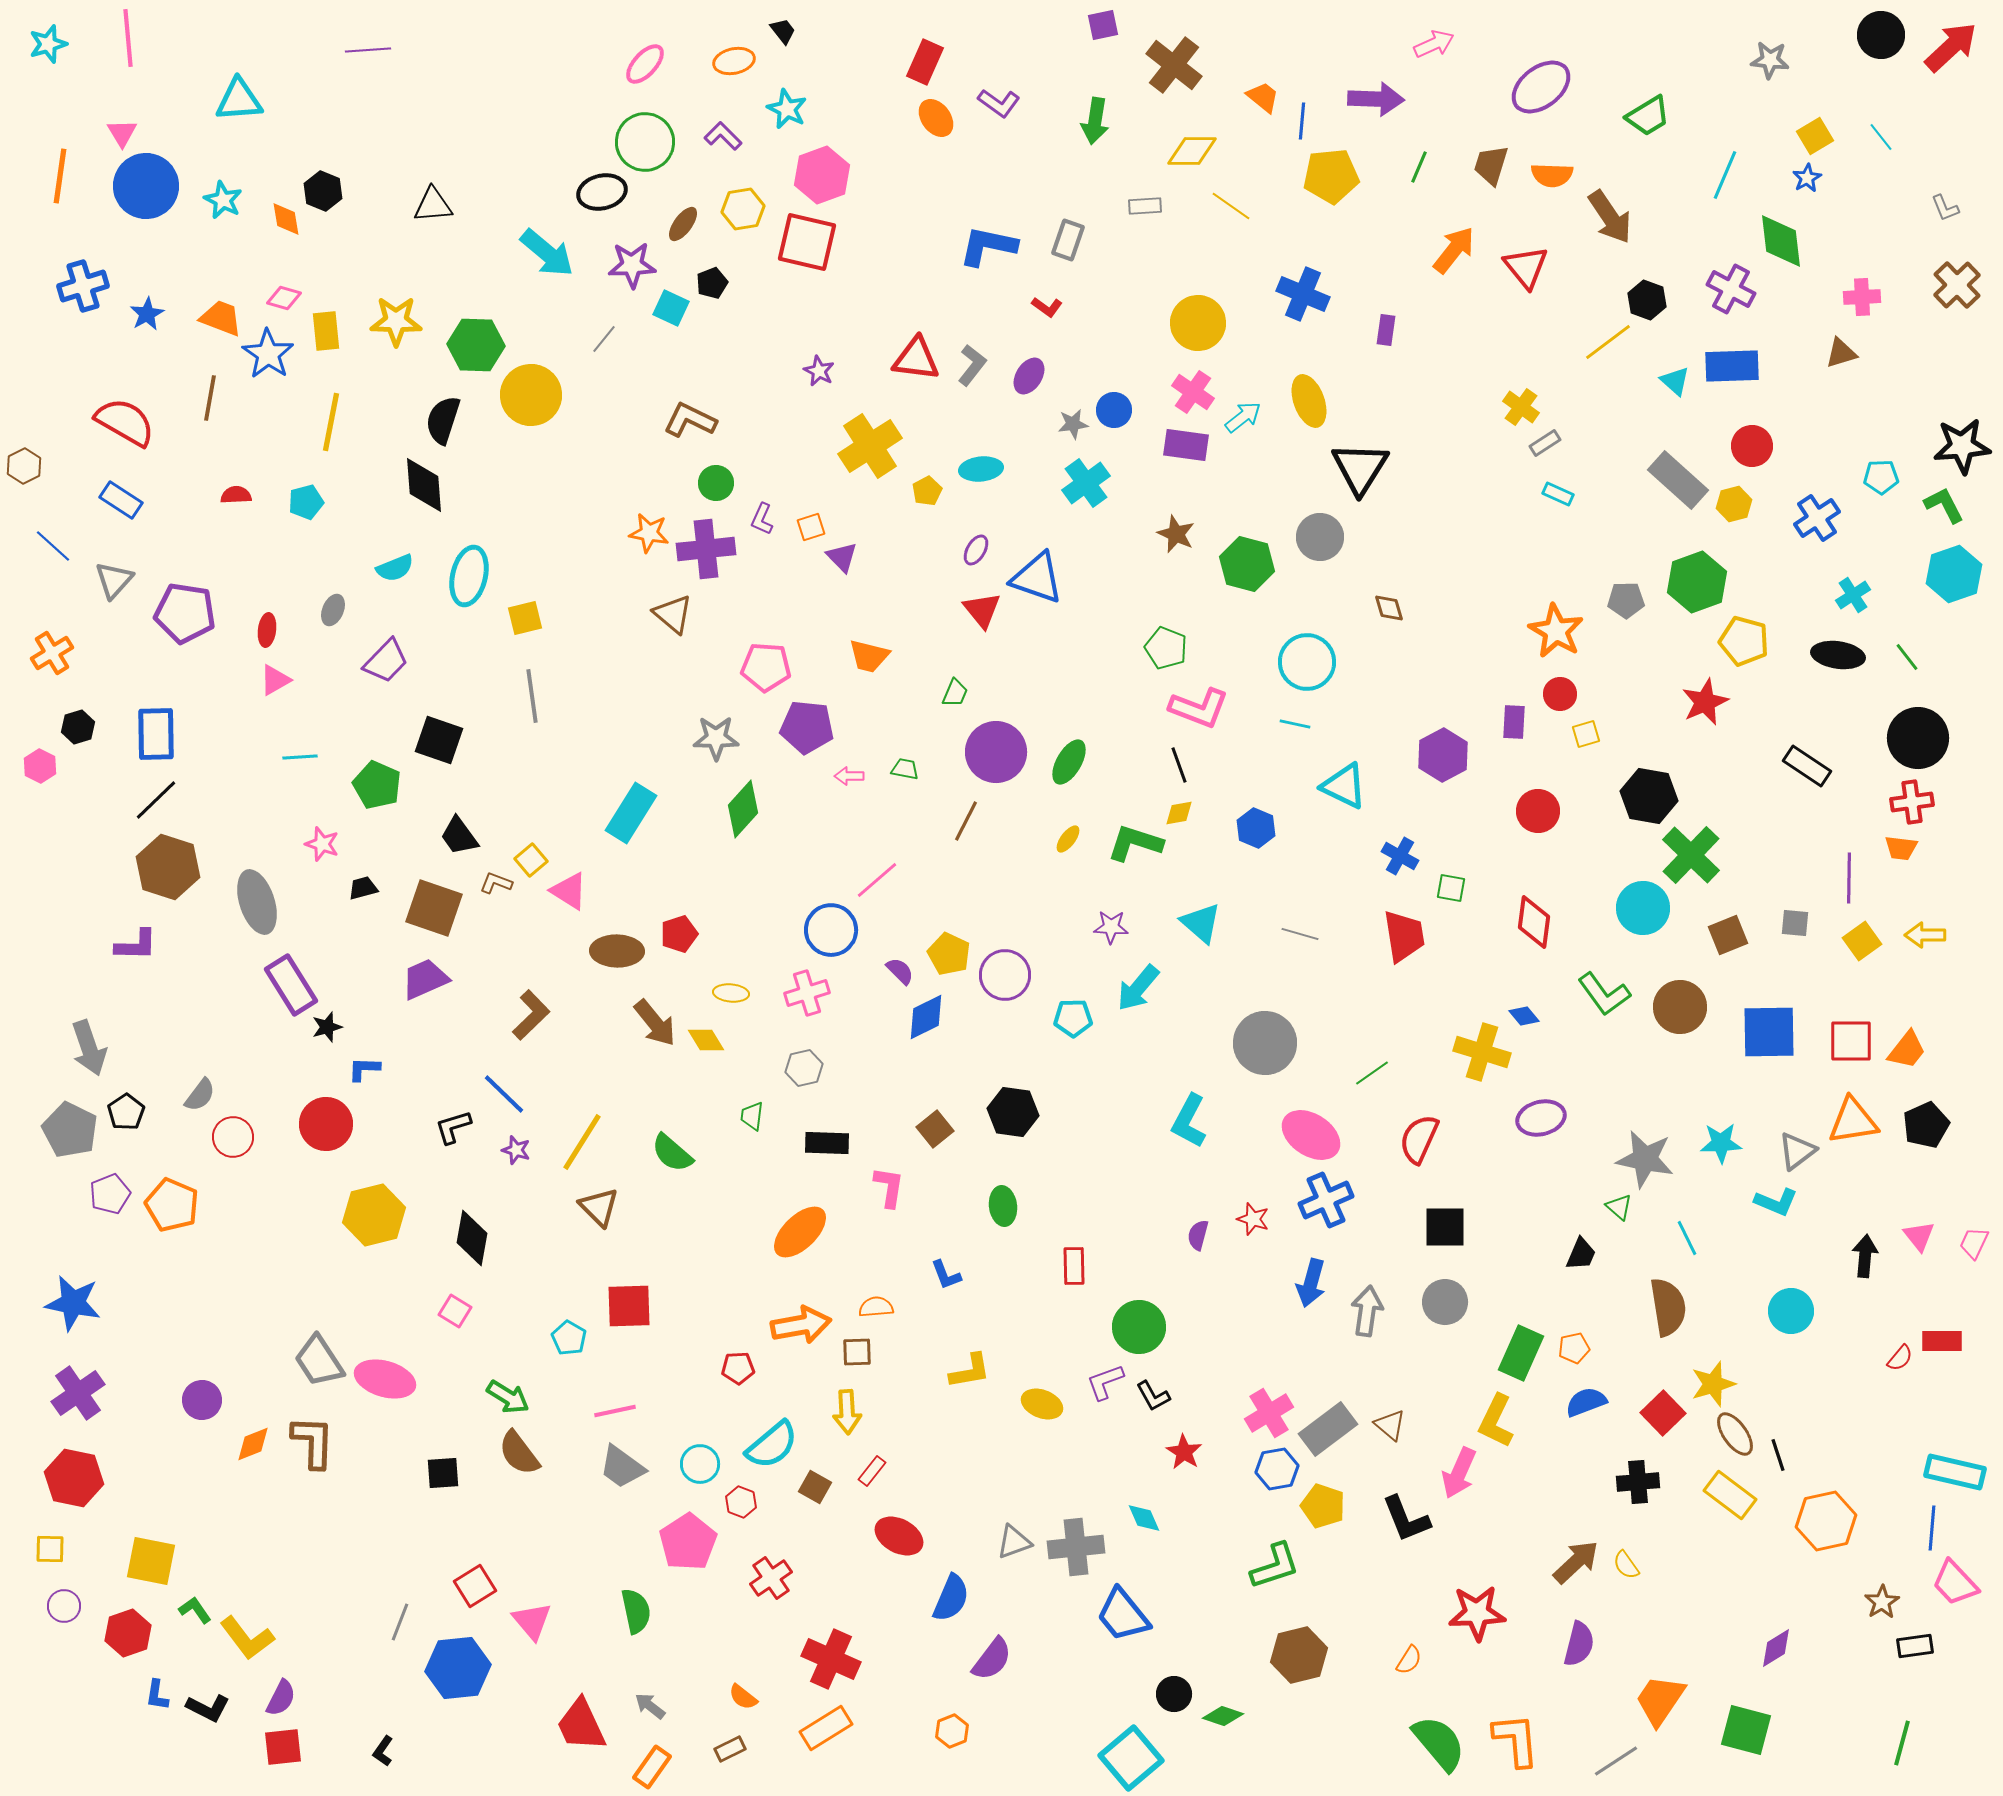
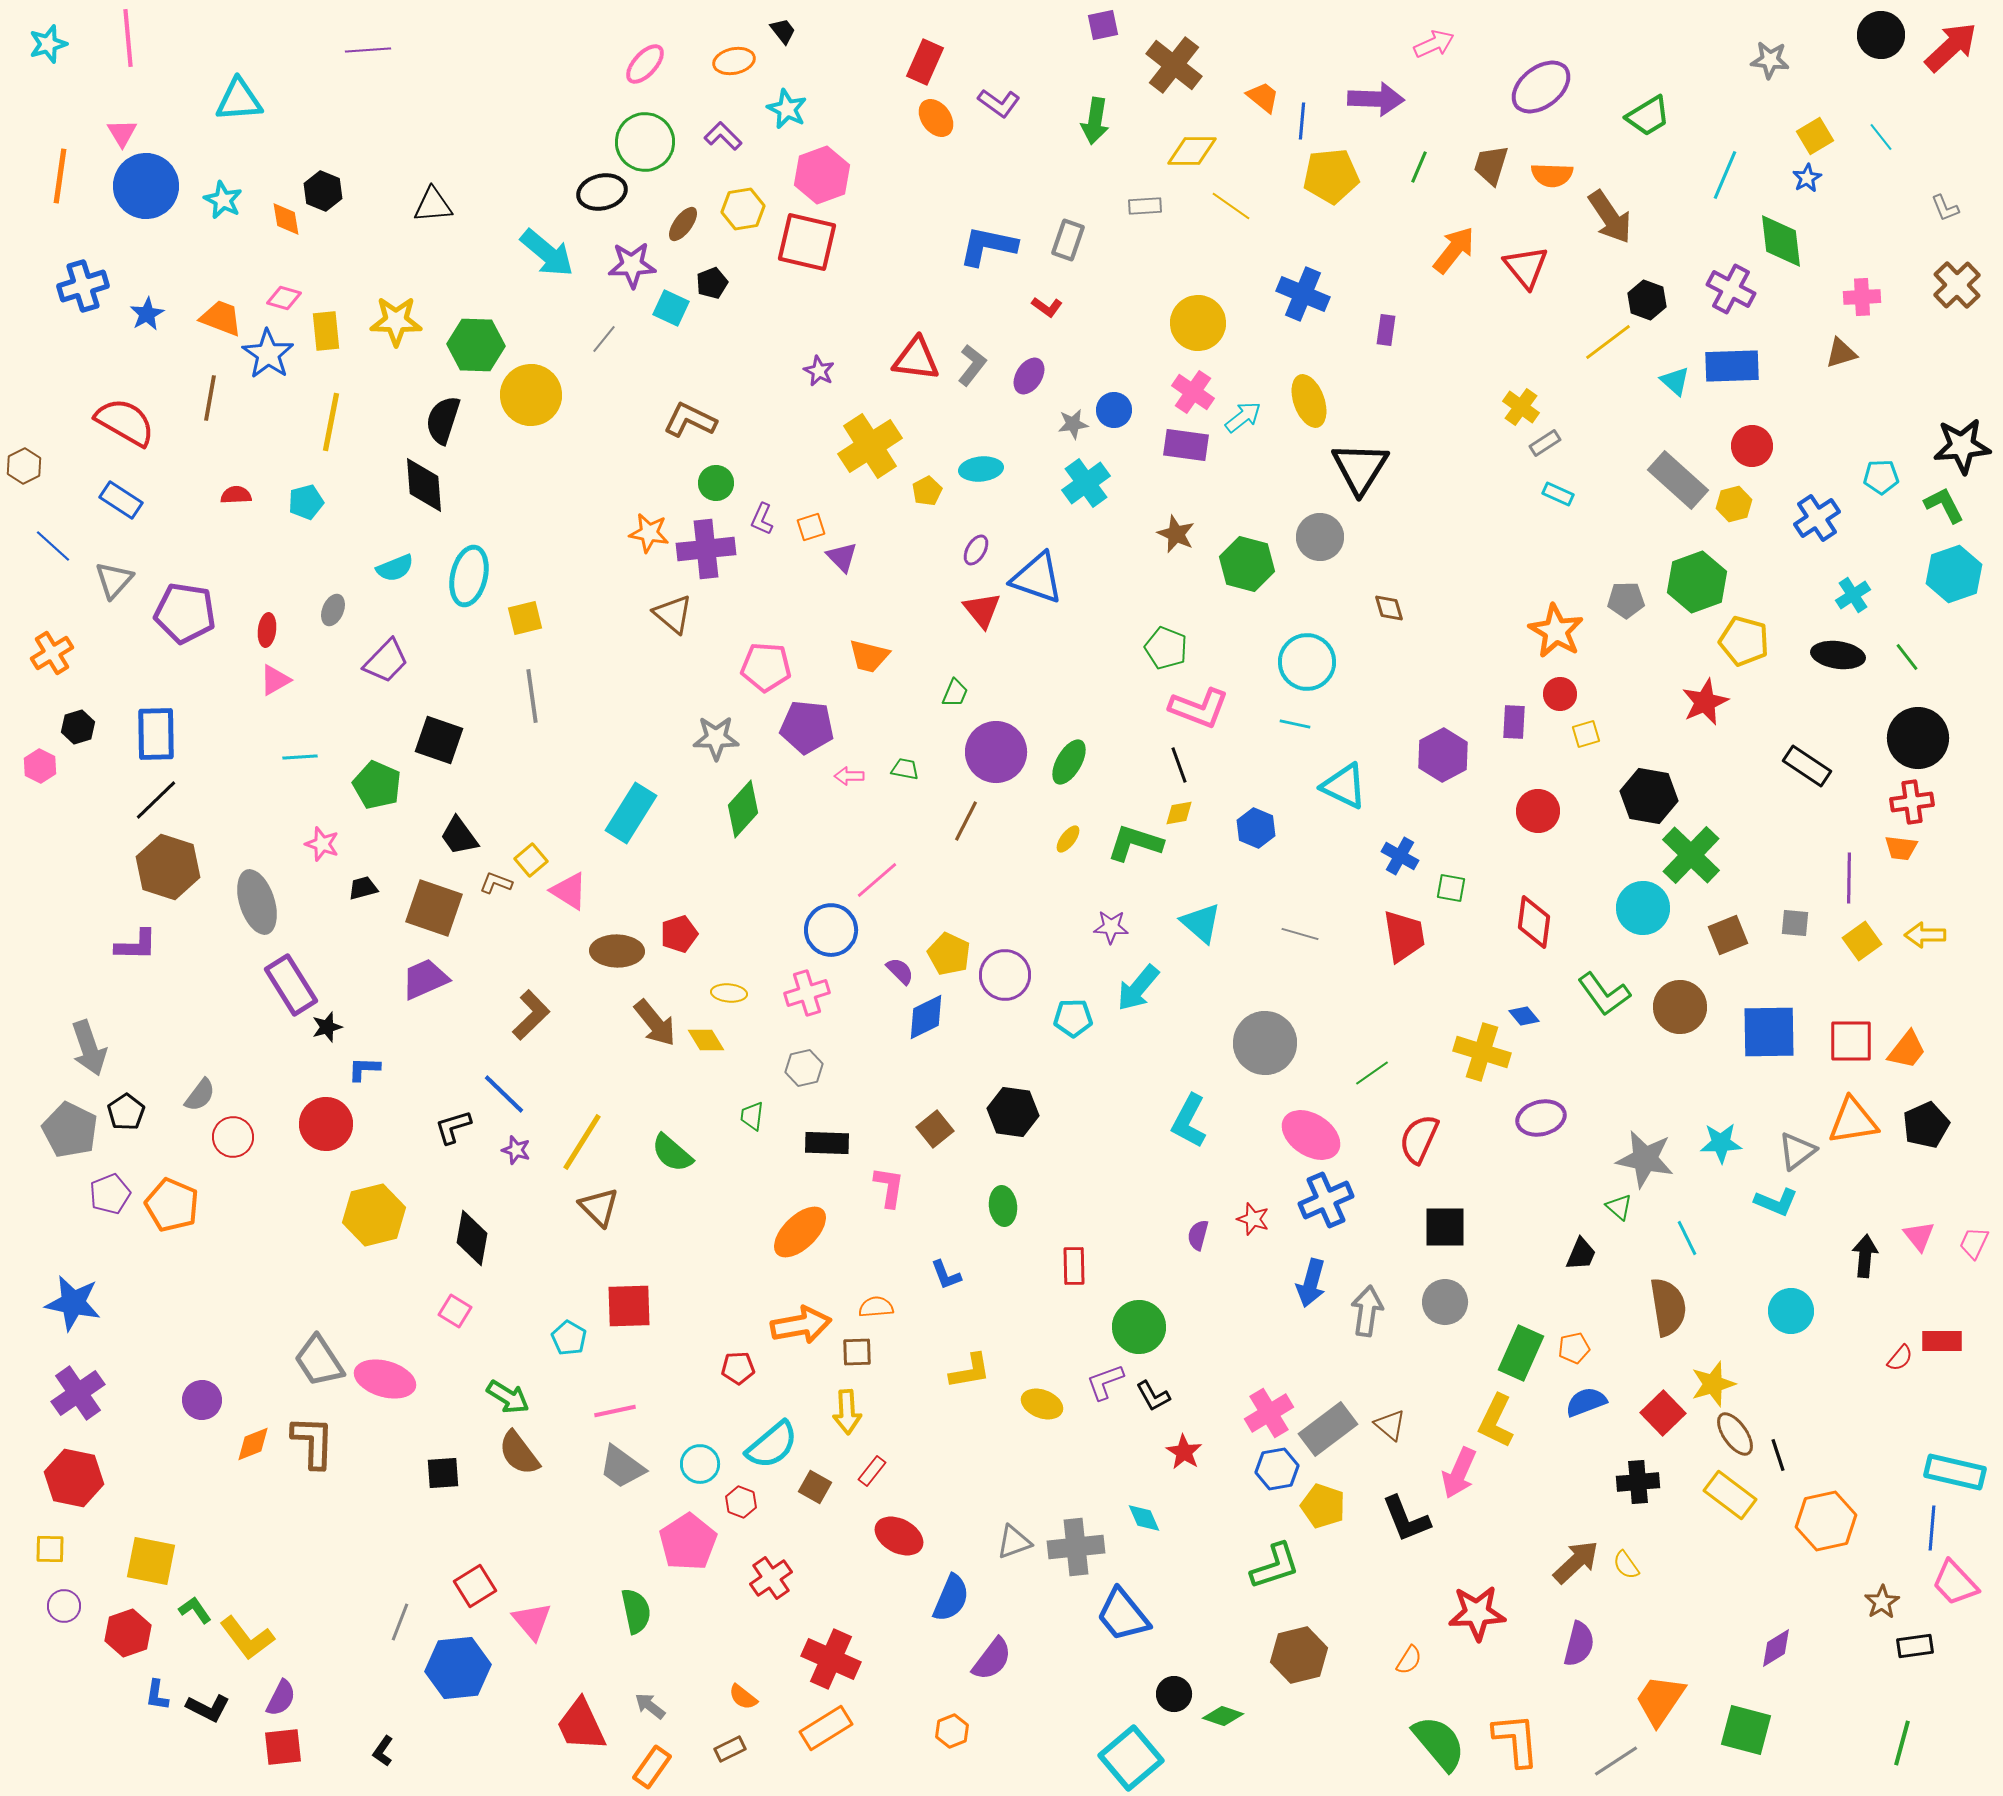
yellow ellipse at (731, 993): moved 2 px left
